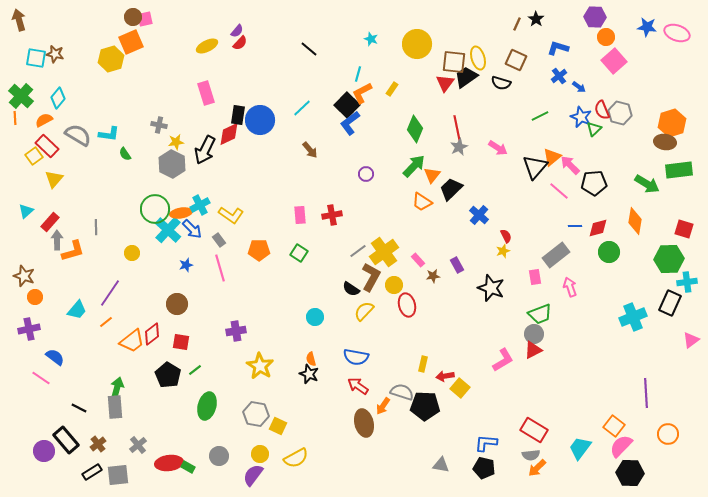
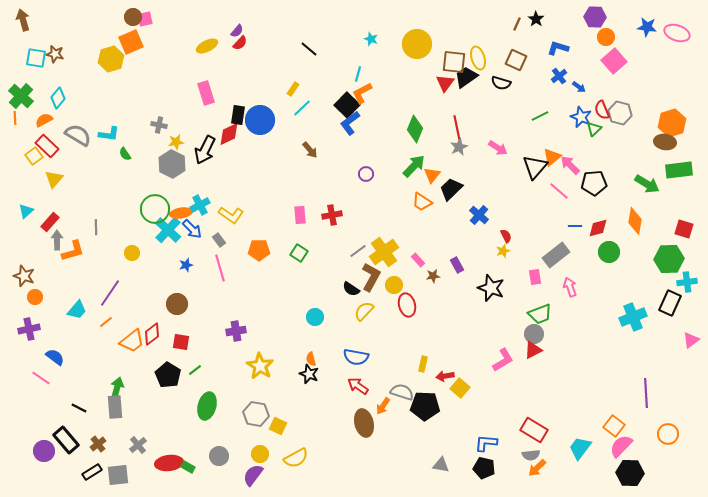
brown arrow at (19, 20): moved 4 px right
yellow rectangle at (392, 89): moved 99 px left
